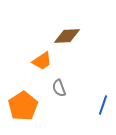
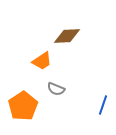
gray semicircle: moved 3 px left, 1 px down; rotated 48 degrees counterclockwise
